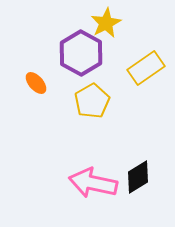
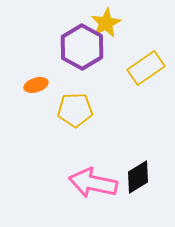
purple hexagon: moved 1 px right, 6 px up
orange ellipse: moved 2 px down; rotated 65 degrees counterclockwise
yellow pentagon: moved 17 px left, 9 px down; rotated 28 degrees clockwise
